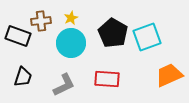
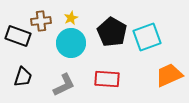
black pentagon: moved 1 px left, 1 px up
